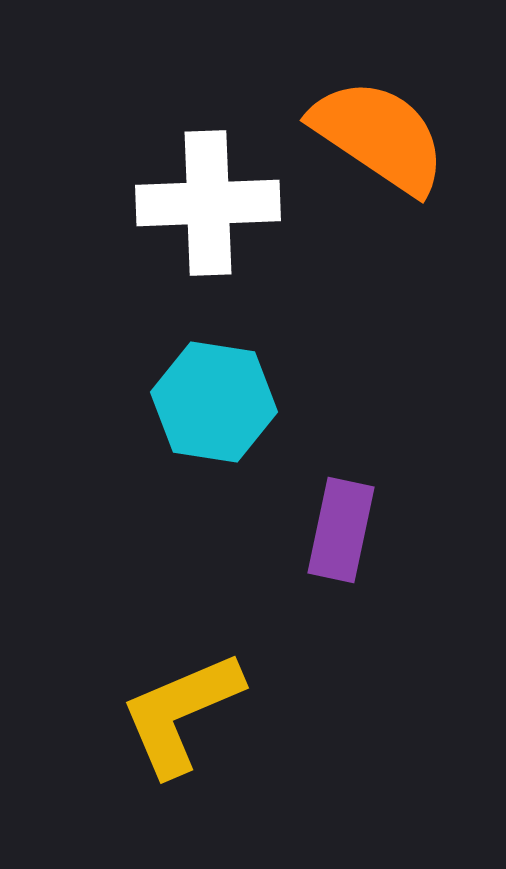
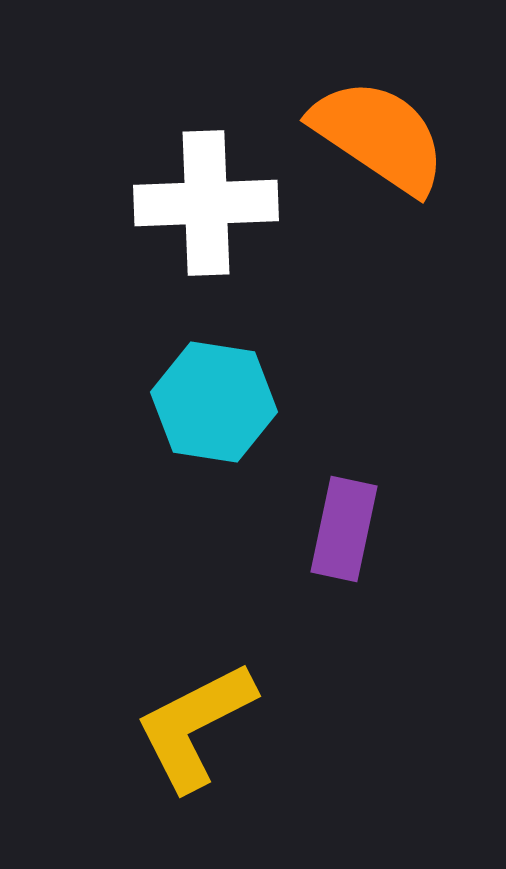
white cross: moved 2 px left
purple rectangle: moved 3 px right, 1 px up
yellow L-shape: moved 14 px right, 13 px down; rotated 4 degrees counterclockwise
